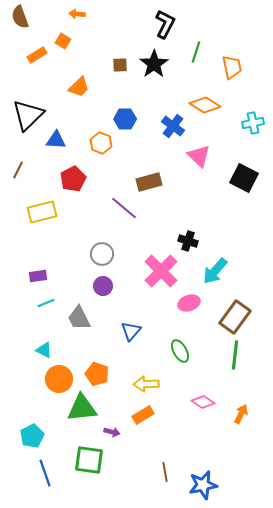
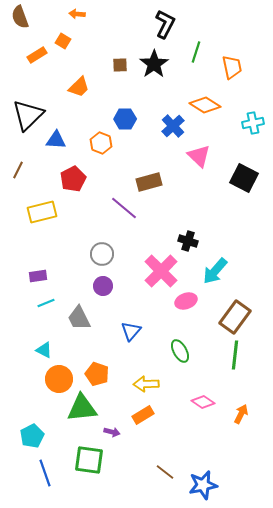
blue cross at (173, 126): rotated 10 degrees clockwise
pink ellipse at (189, 303): moved 3 px left, 2 px up
brown line at (165, 472): rotated 42 degrees counterclockwise
